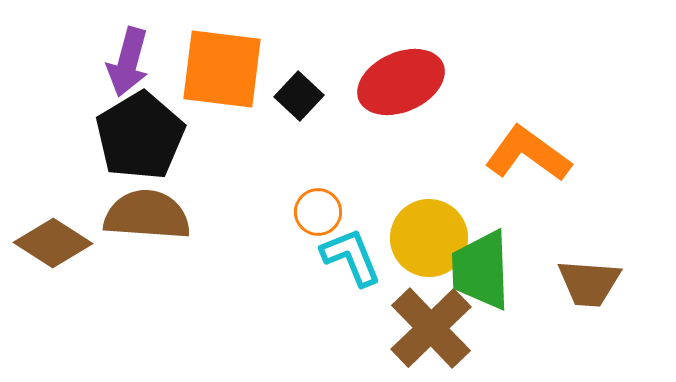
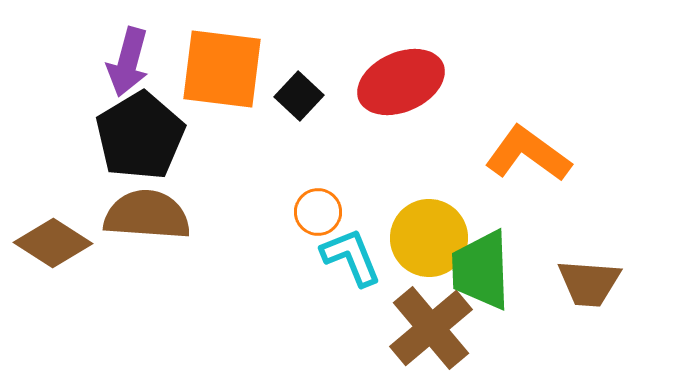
brown cross: rotated 4 degrees clockwise
